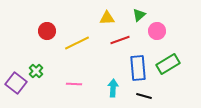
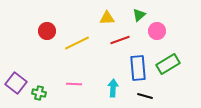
green cross: moved 3 px right, 22 px down; rotated 32 degrees counterclockwise
black line: moved 1 px right
